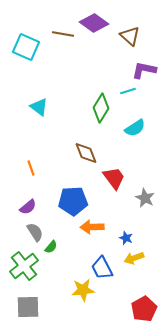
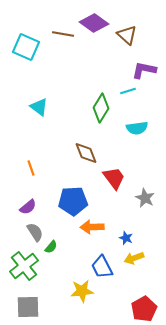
brown triangle: moved 3 px left, 1 px up
cyan semicircle: moved 2 px right; rotated 25 degrees clockwise
blue trapezoid: moved 1 px up
yellow star: moved 1 px left, 1 px down
